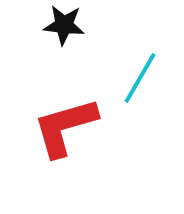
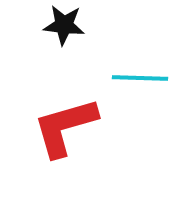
cyan line: rotated 62 degrees clockwise
